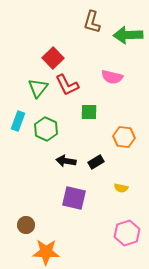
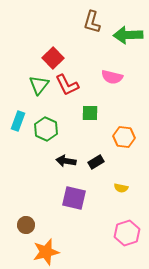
green triangle: moved 1 px right, 3 px up
green square: moved 1 px right, 1 px down
orange star: rotated 16 degrees counterclockwise
